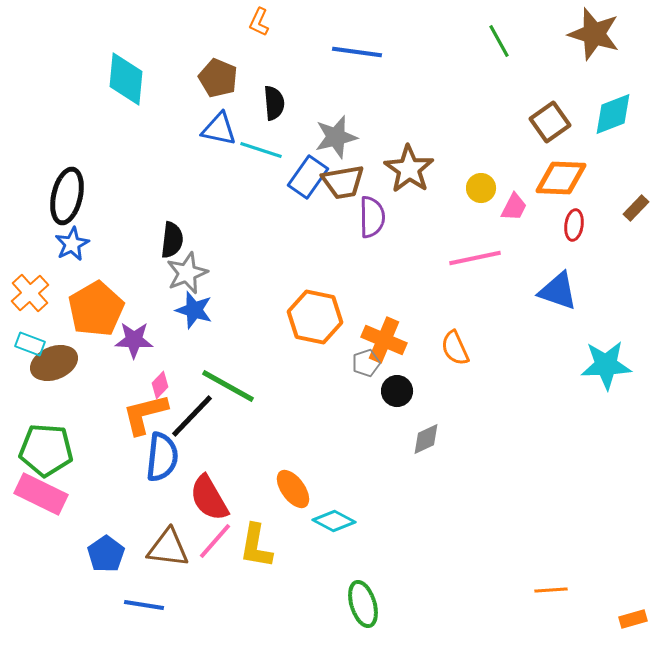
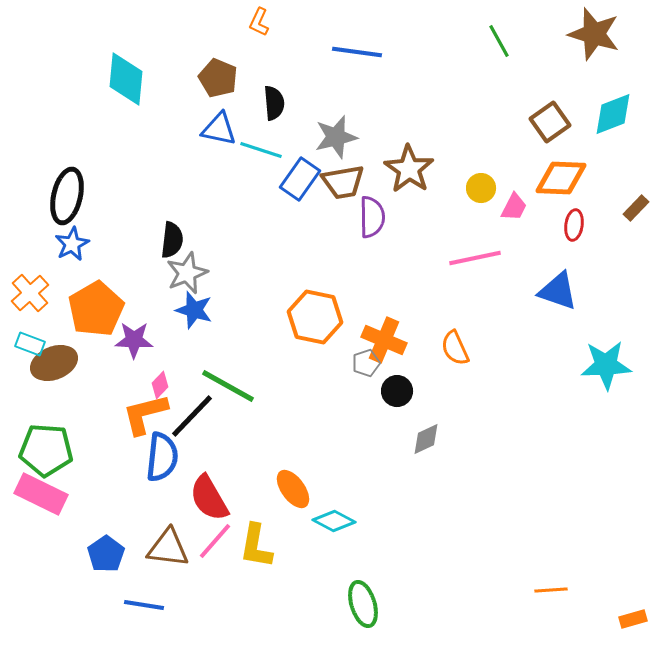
blue rectangle at (308, 177): moved 8 px left, 2 px down
